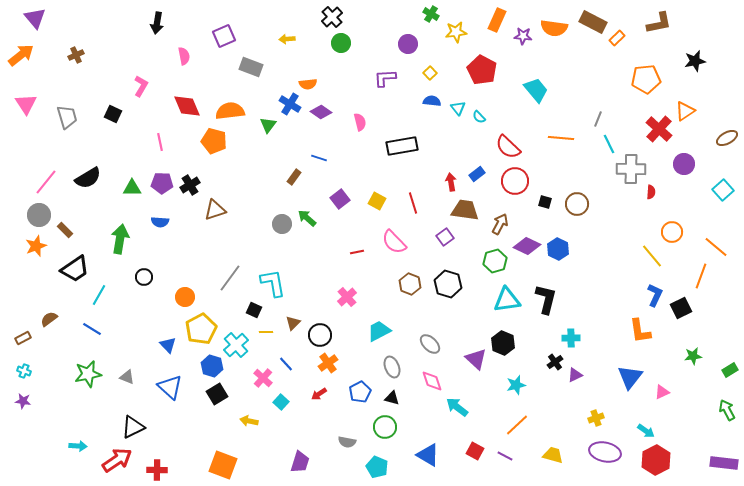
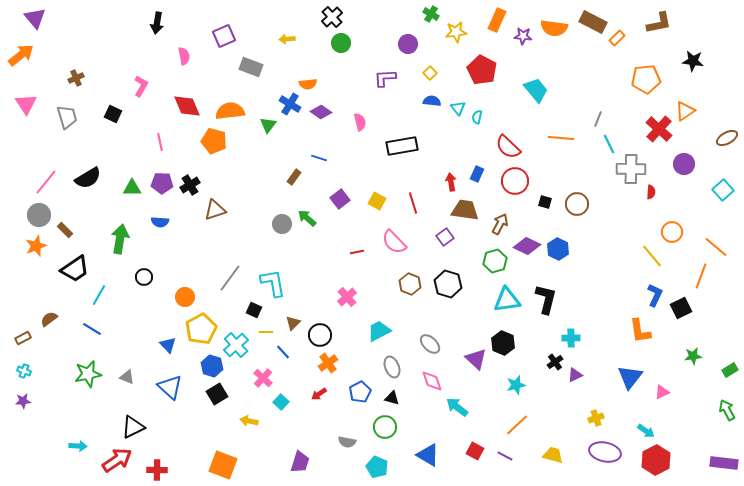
brown cross at (76, 55): moved 23 px down
black star at (695, 61): moved 2 px left; rotated 20 degrees clockwise
cyan semicircle at (479, 117): moved 2 px left; rotated 56 degrees clockwise
blue rectangle at (477, 174): rotated 28 degrees counterclockwise
blue line at (286, 364): moved 3 px left, 12 px up
purple star at (23, 401): rotated 14 degrees counterclockwise
